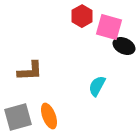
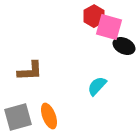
red hexagon: moved 12 px right
cyan semicircle: rotated 15 degrees clockwise
